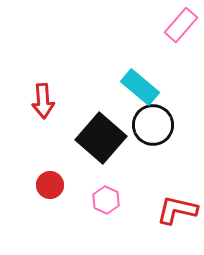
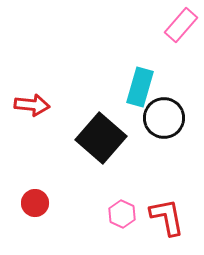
cyan rectangle: rotated 66 degrees clockwise
red arrow: moved 11 px left, 4 px down; rotated 80 degrees counterclockwise
black circle: moved 11 px right, 7 px up
red circle: moved 15 px left, 18 px down
pink hexagon: moved 16 px right, 14 px down
red L-shape: moved 10 px left, 7 px down; rotated 66 degrees clockwise
